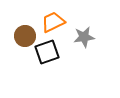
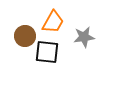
orange trapezoid: rotated 145 degrees clockwise
black square: rotated 25 degrees clockwise
